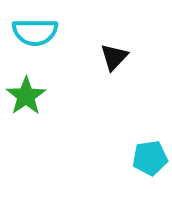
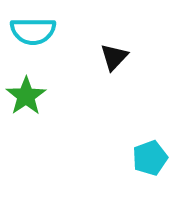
cyan semicircle: moved 2 px left, 1 px up
cyan pentagon: rotated 12 degrees counterclockwise
